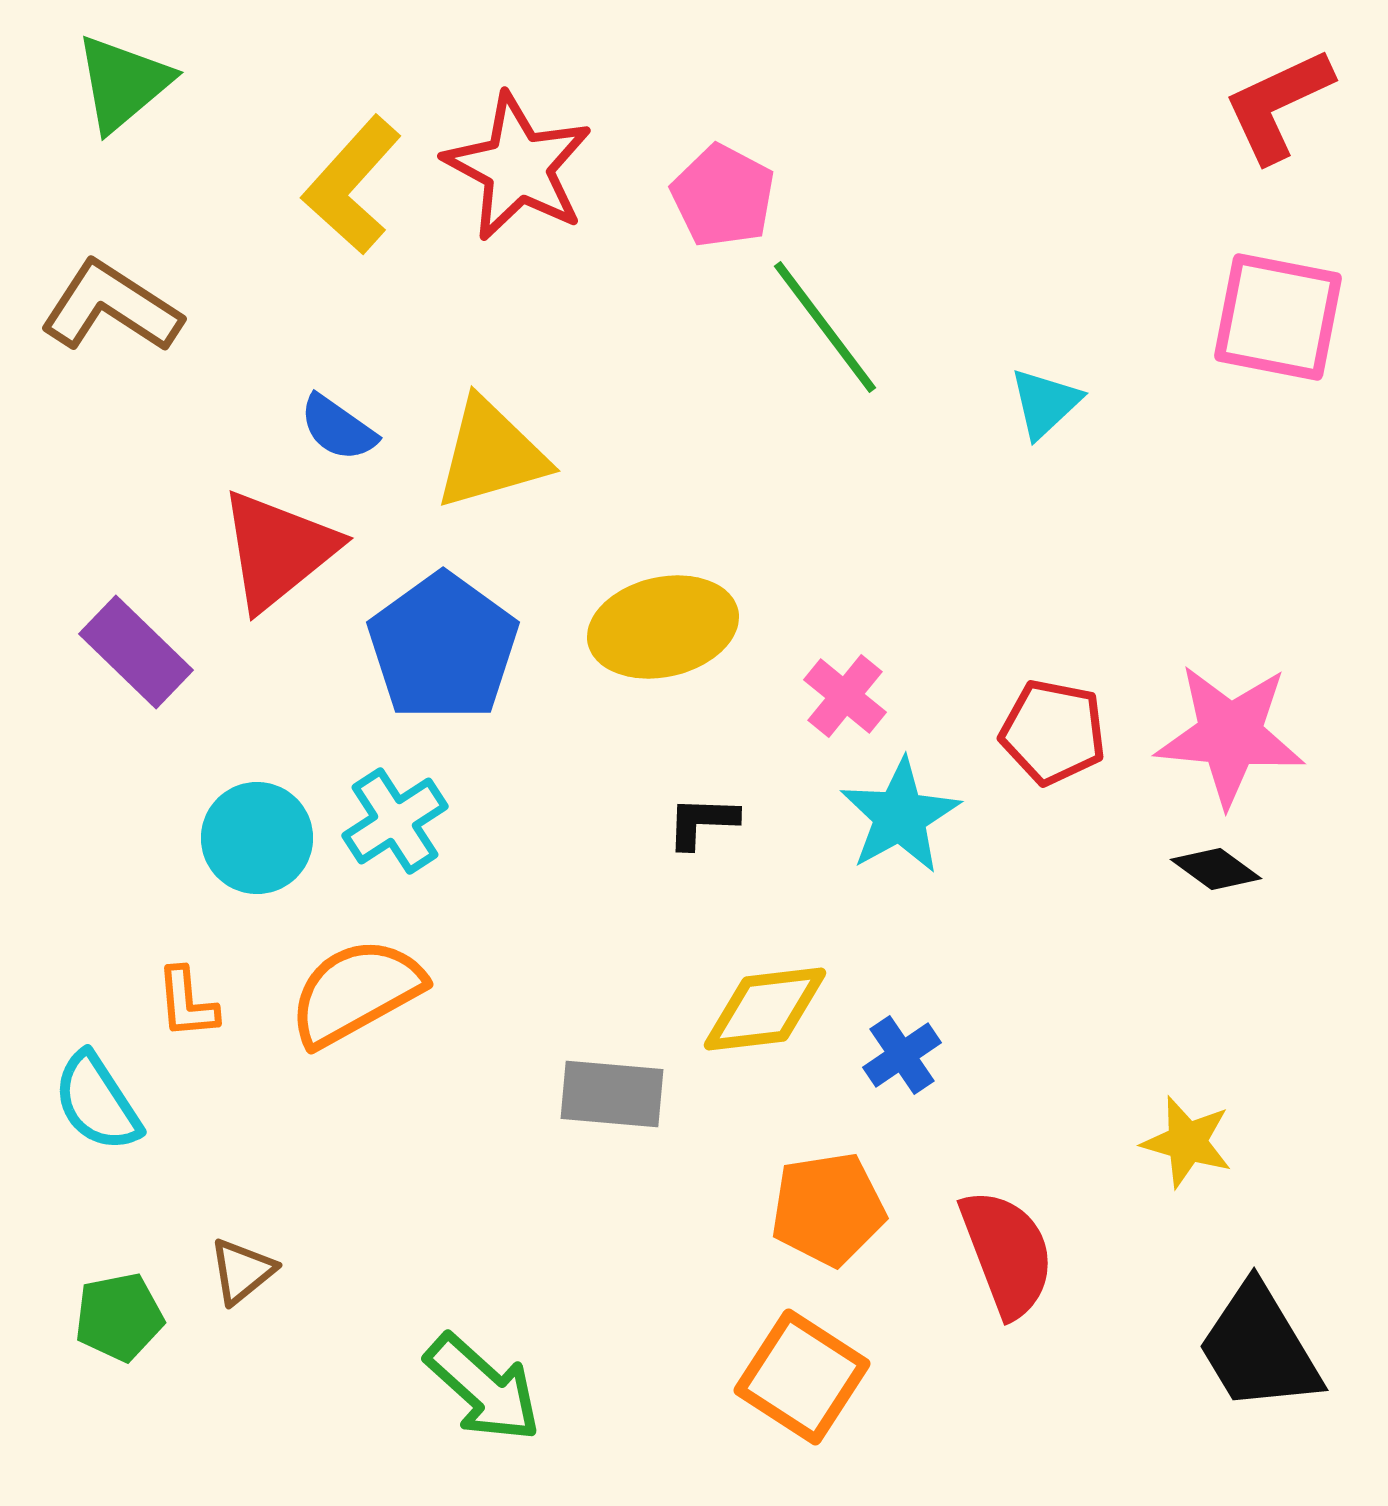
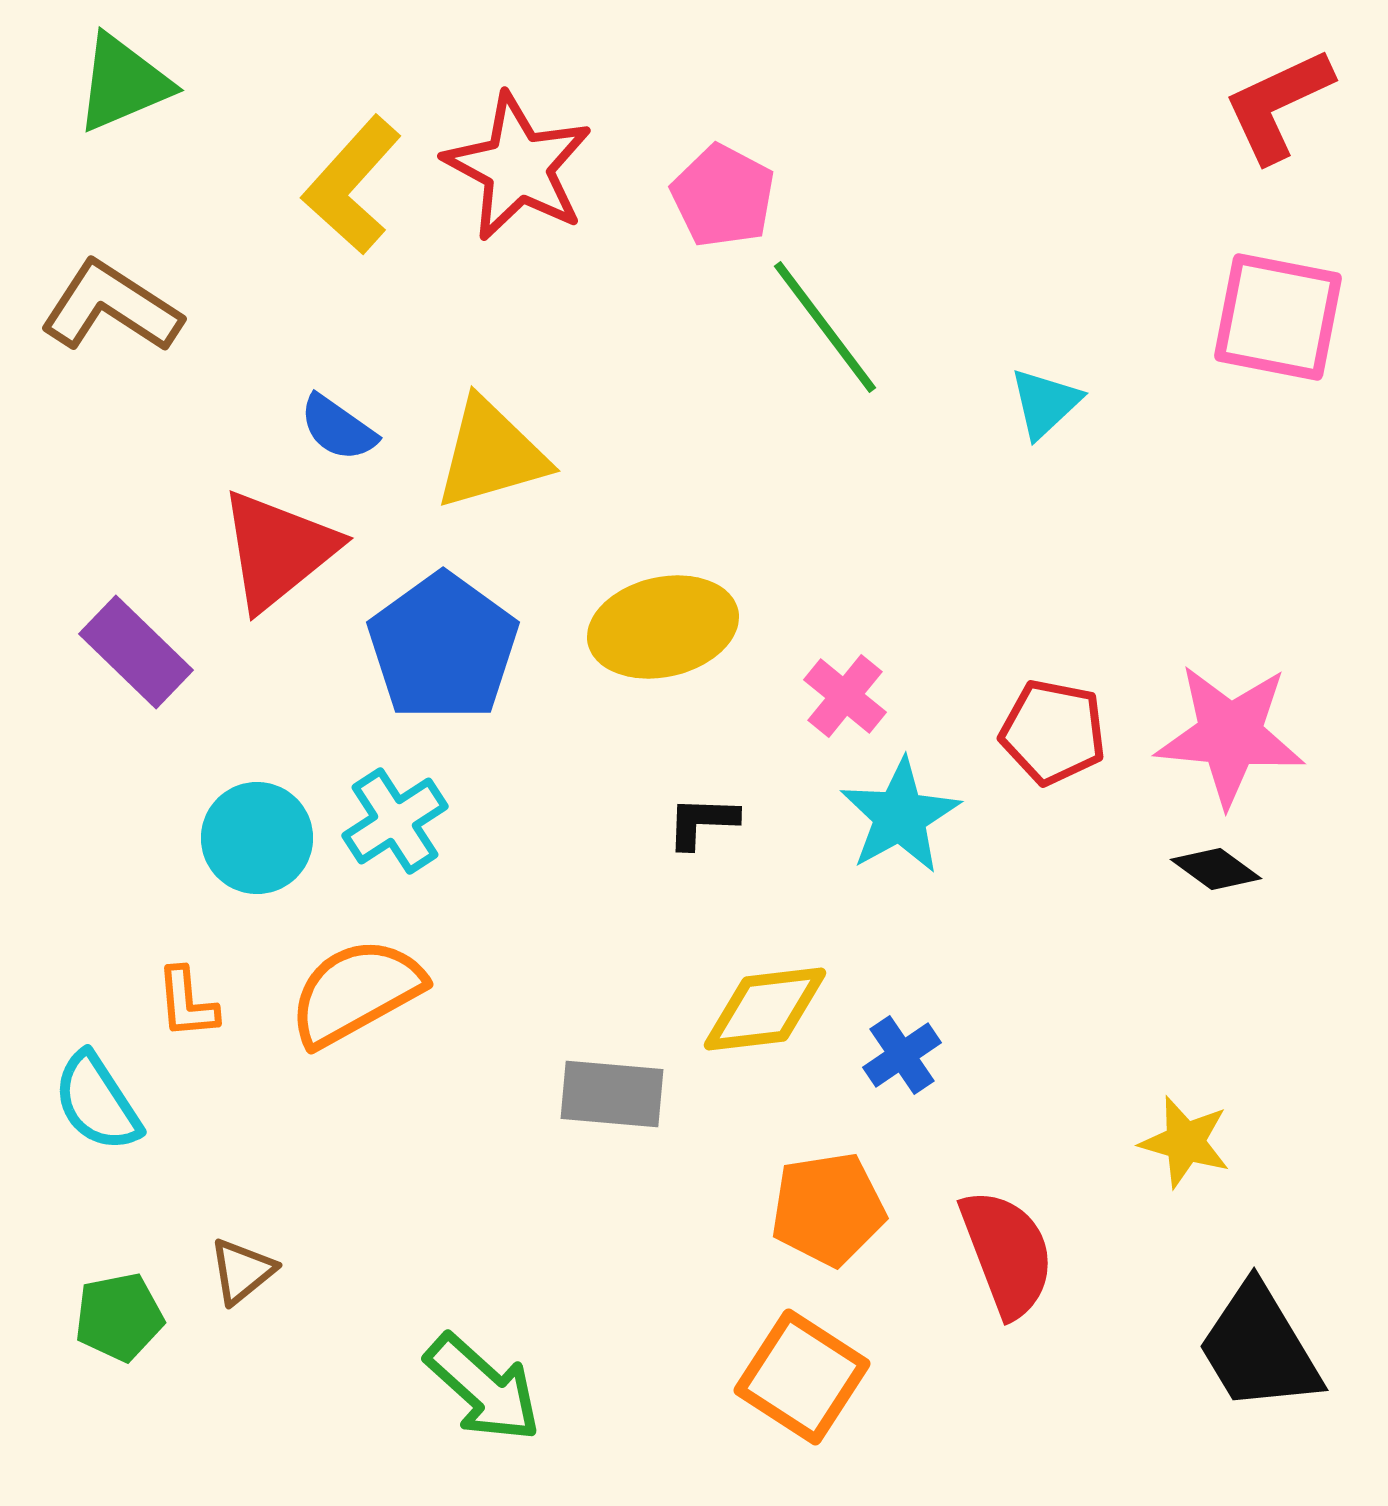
green triangle: rotated 17 degrees clockwise
yellow star: moved 2 px left
